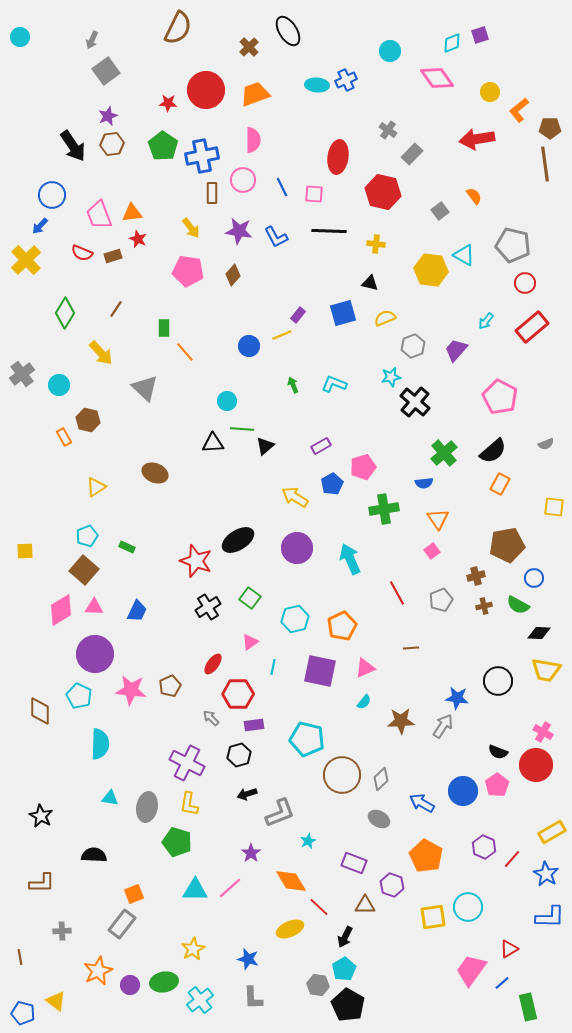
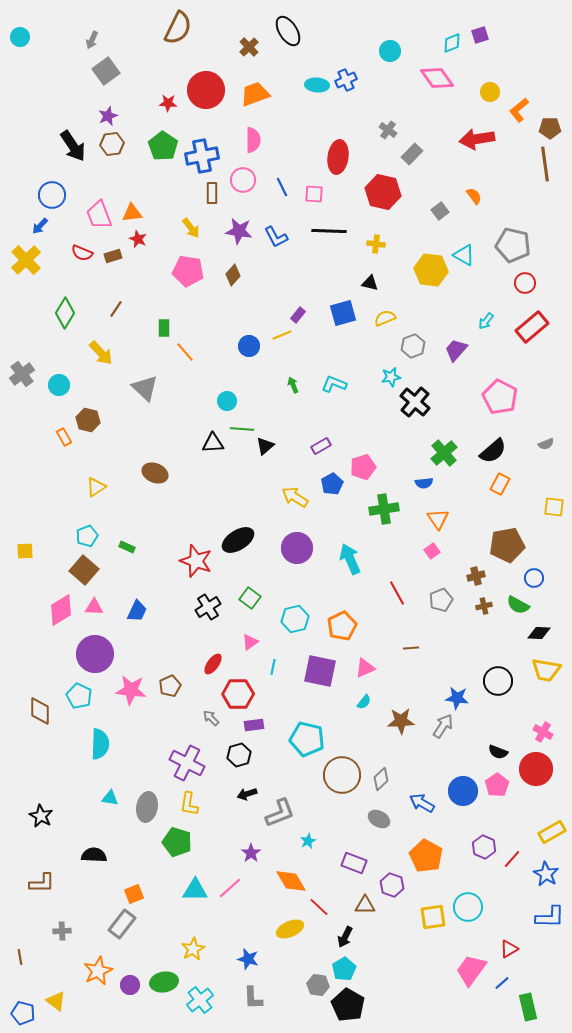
red circle at (536, 765): moved 4 px down
